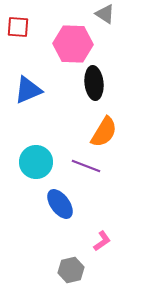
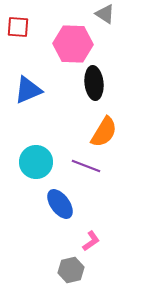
pink L-shape: moved 11 px left
